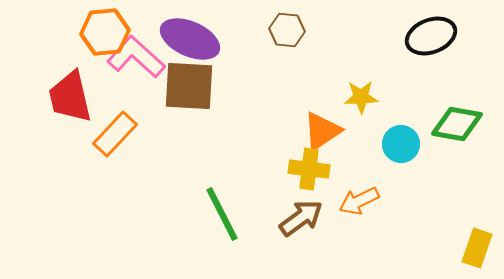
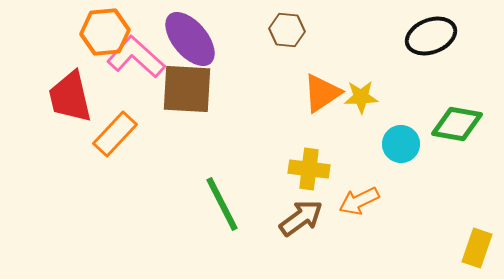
purple ellipse: rotated 26 degrees clockwise
brown square: moved 2 px left, 3 px down
orange triangle: moved 38 px up
green line: moved 10 px up
